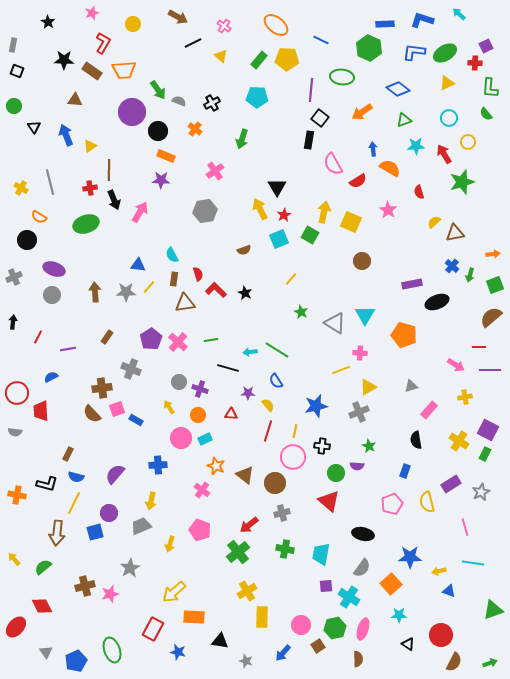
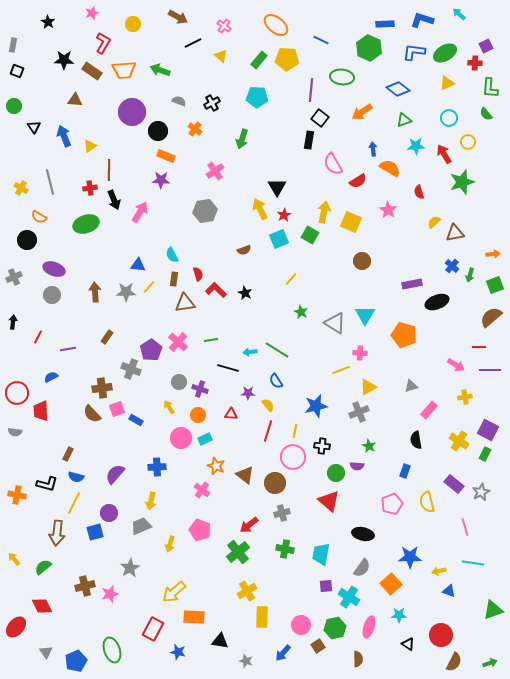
green arrow at (158, 90): moved 2 px right, 20 px up; rotated 144 degrees clockwise
blue arrow at (66, 135): moved 2 px left, 1 px down
purple pentagon at (151, 339): moved 11 px down
blue cross at (158, 465): moved 1 px left, 2 px down
purple rectangle at (451, 484): moved 3 px right; rotated 72 degrees clockwise
pink ellipse at (363, 629): moved 6 px right, 2 px up
